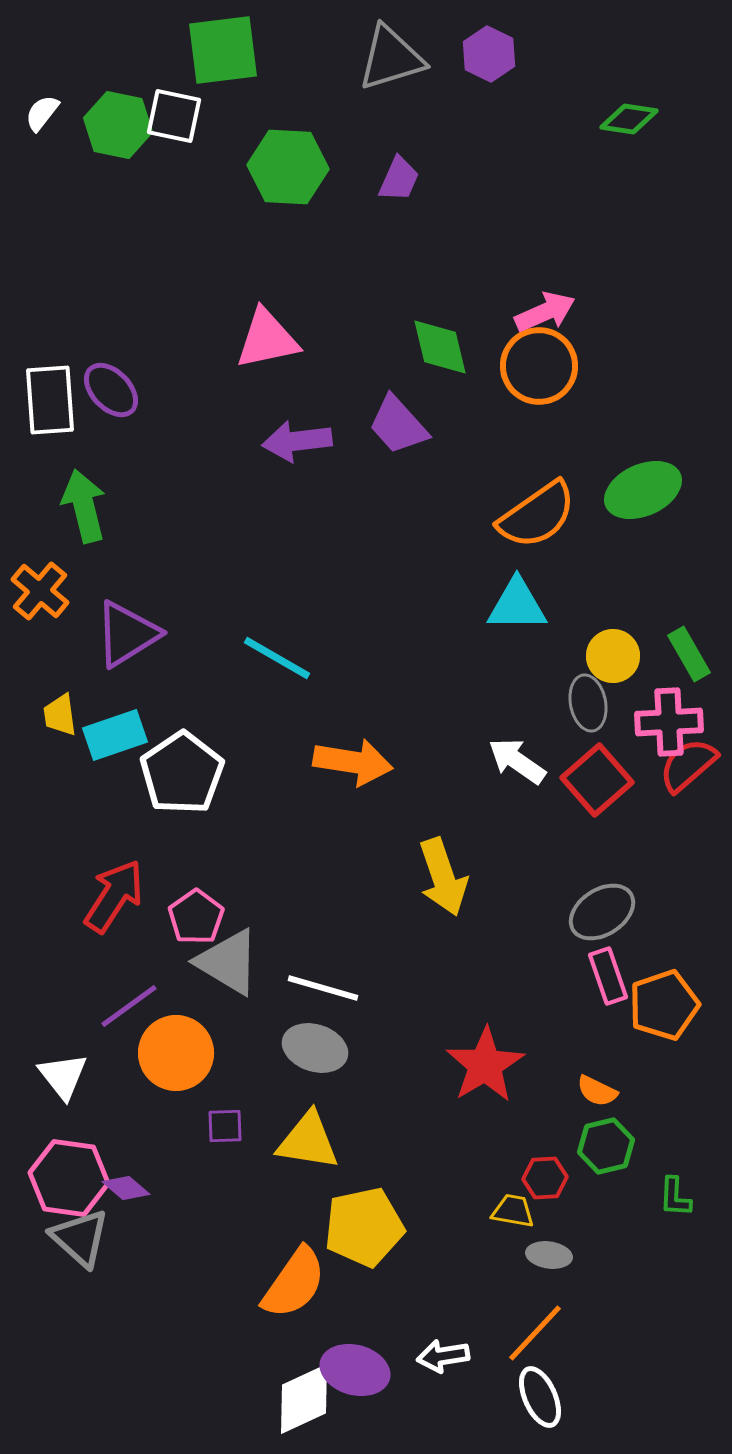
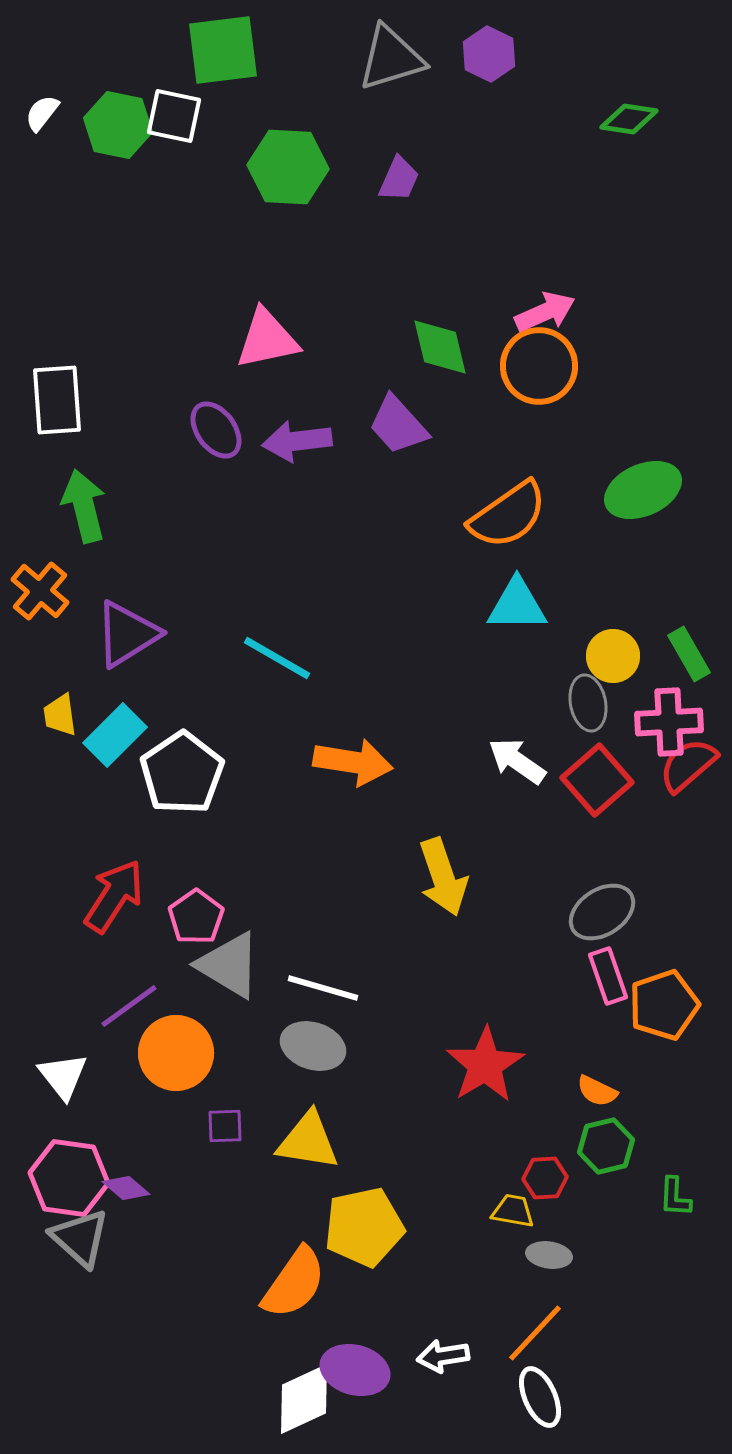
purple ellipse at (111, 390): moved 105 px right, 40 px down; rotated 8 degrees clockwise
white rectangle at (50, 400): moved 7 px right
orange semicircle at (537, 515): moved 29 px left
cyan rectangle at (115, 735): rotated 26 degrees counterclockwise
gray triangle at (228, 962): moved 1 px right, 3 px down
gray ellipse at (315, 1048): moved 2 px left, 2 px up
